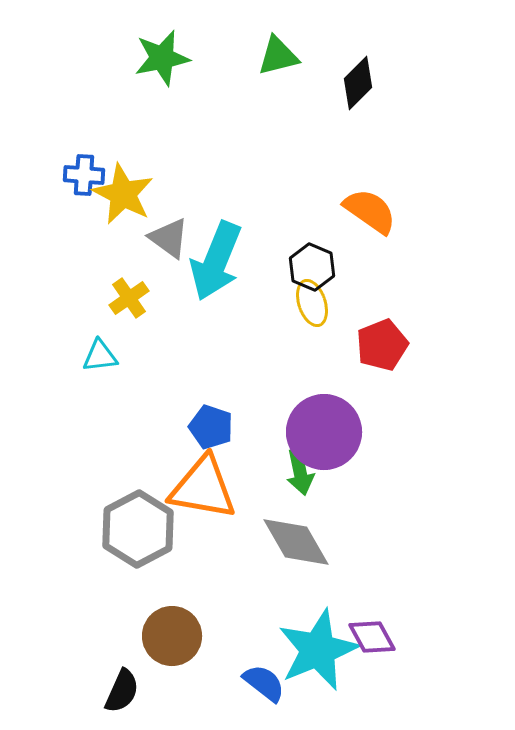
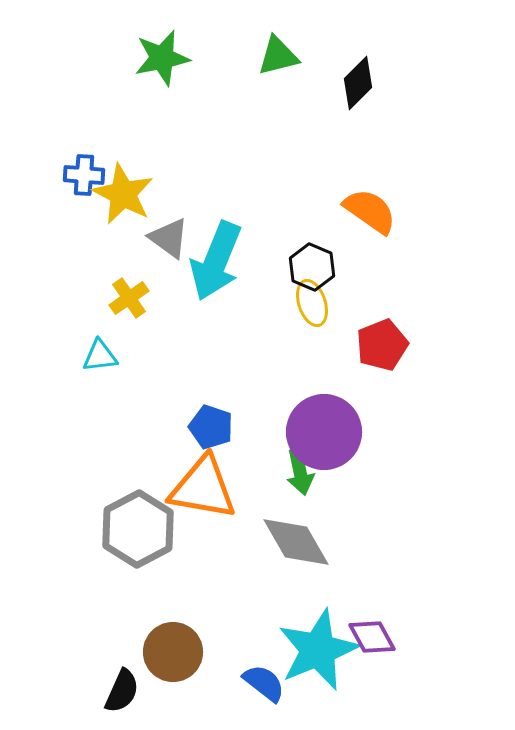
brown circle: moved 1 px right, 16 px down
